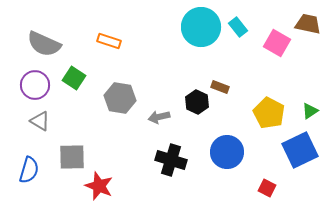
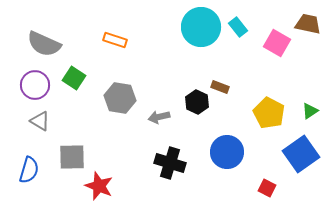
orange rectangle: moved 6 px right, 1 px up
blue square: moved 1 px right, 4 px down; rotated 9 degrees counterclockwise
black cross: moved 1 px left, 3 px down
